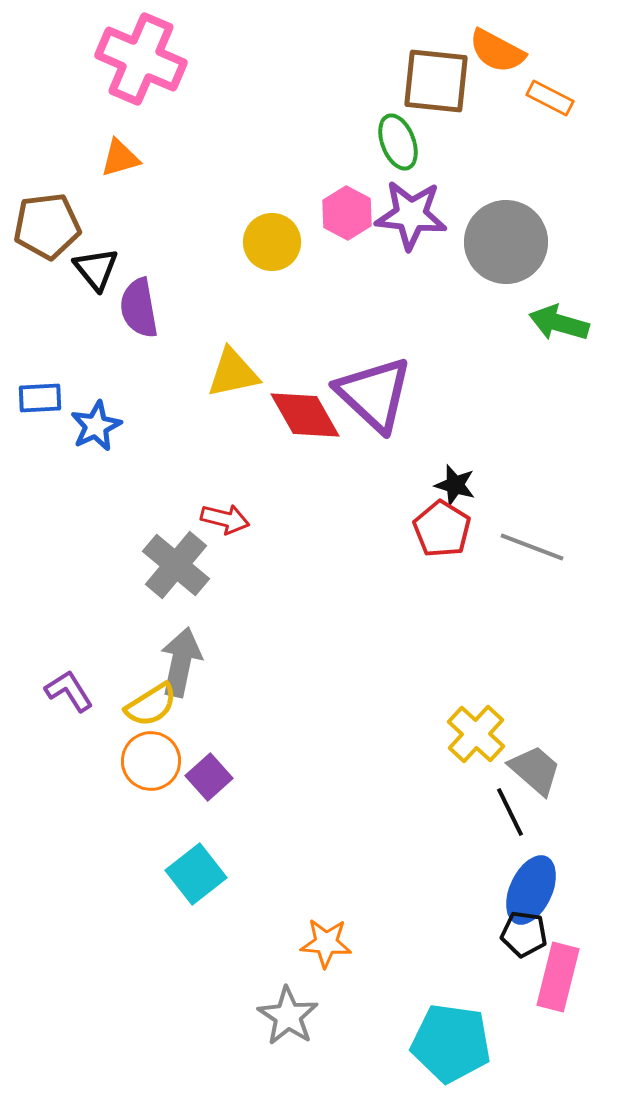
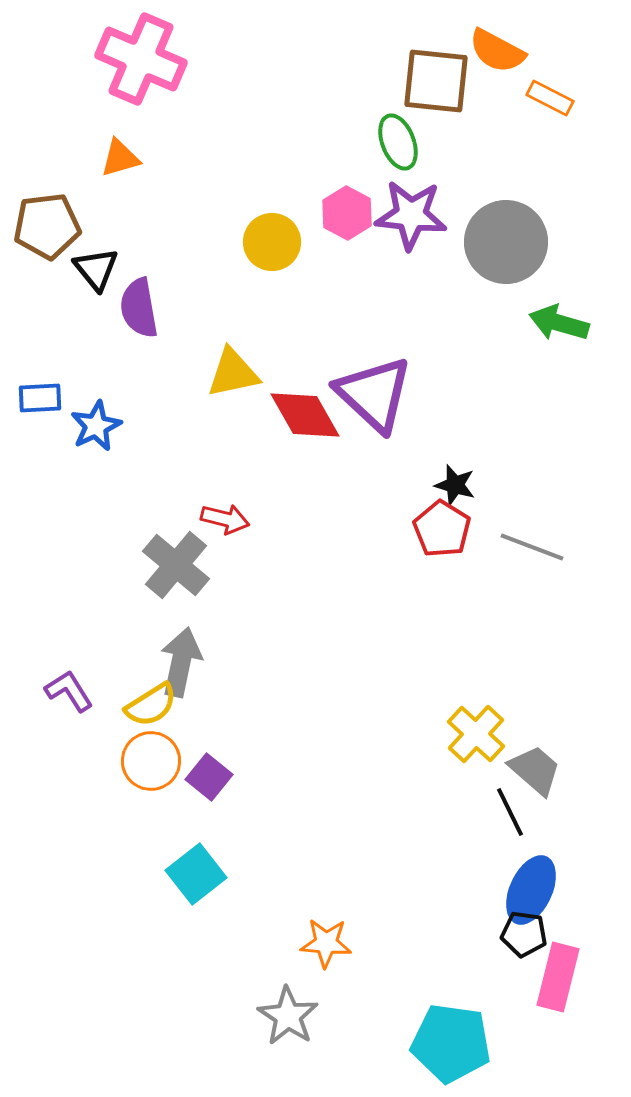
purple square: rotated 9 degrees counterclockwise
